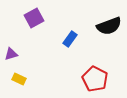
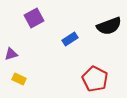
blue rectangle: rotated 21 degrees clockwise
